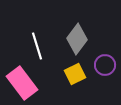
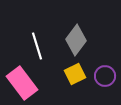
gray diamond: moved 1 px left, 1 px down
purple circle: moved 11 px down
